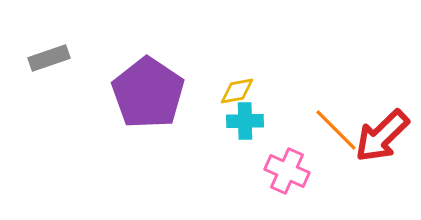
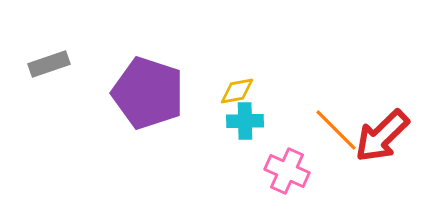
gray rectangle: moved 6 px down
purple pentagon: rotated 16 degrees counterclockwise
